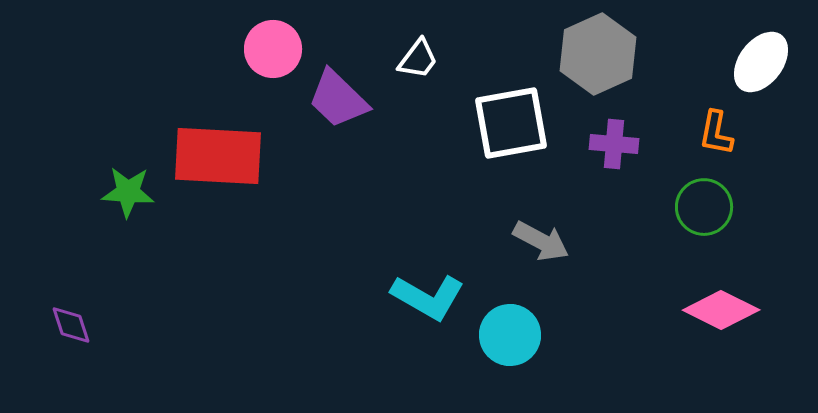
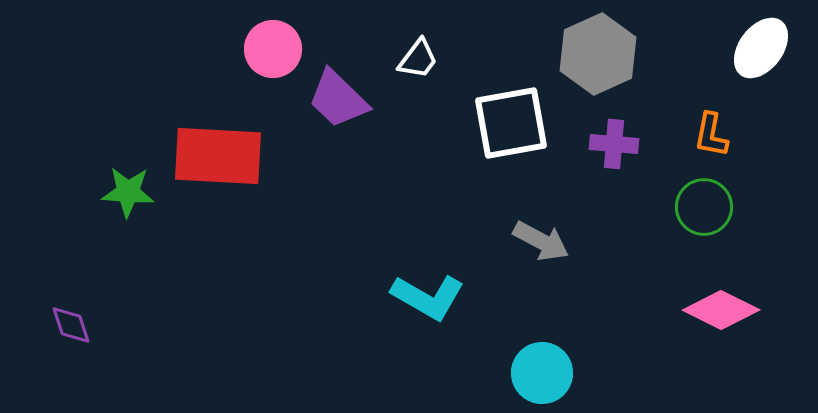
white ellipse: moved 14 px up
orange L-shape: moved 5 px left, 2 px down
cyan circle: moved 32 px right, 38 px down
